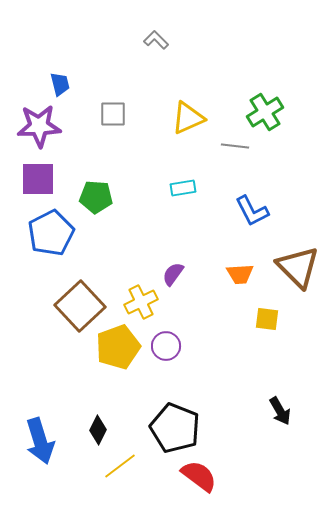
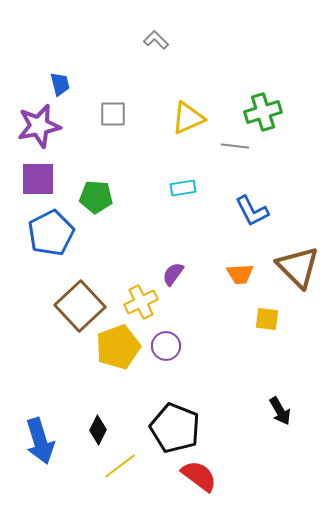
green cross: moved 2 px left; rotated 15 degrees clockwise
purple star: rotated 9 degrees counterclockwise
